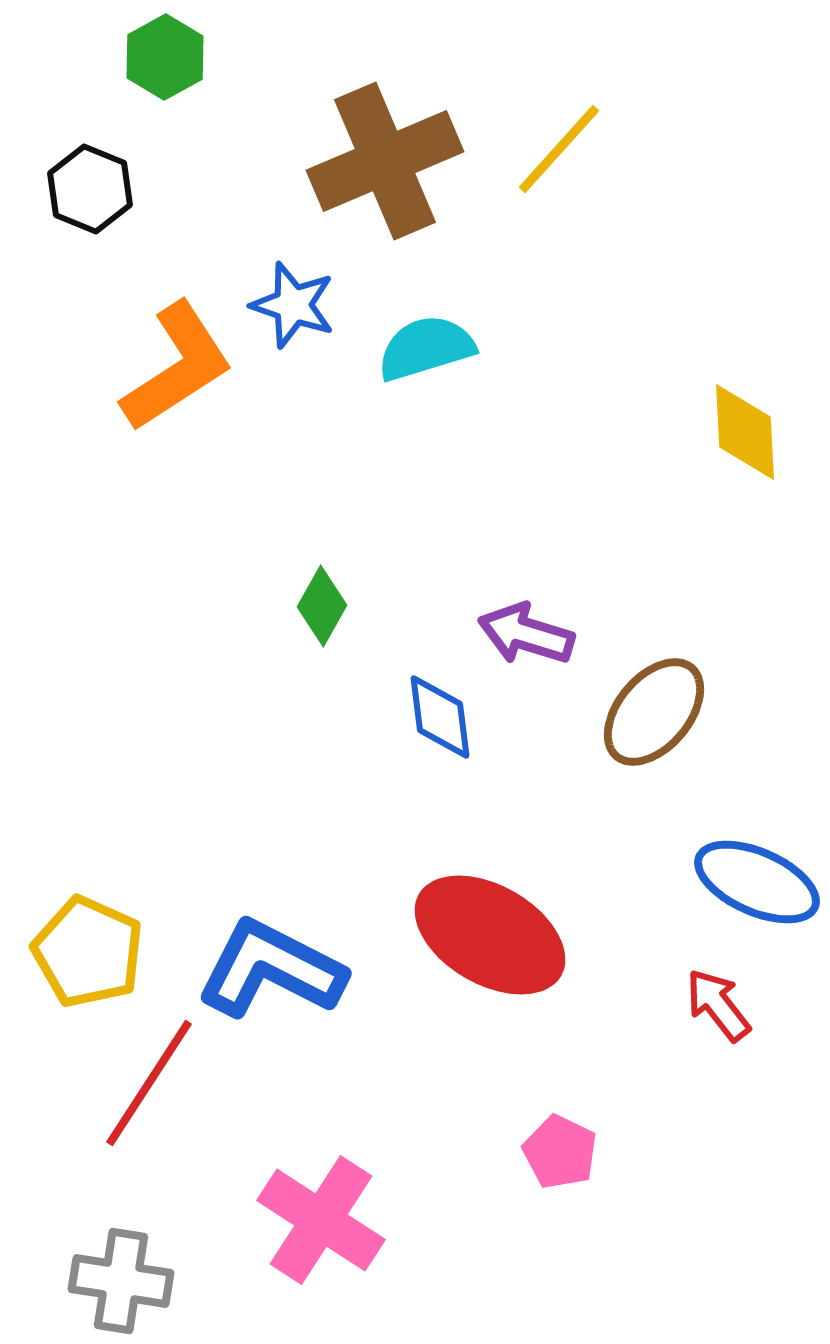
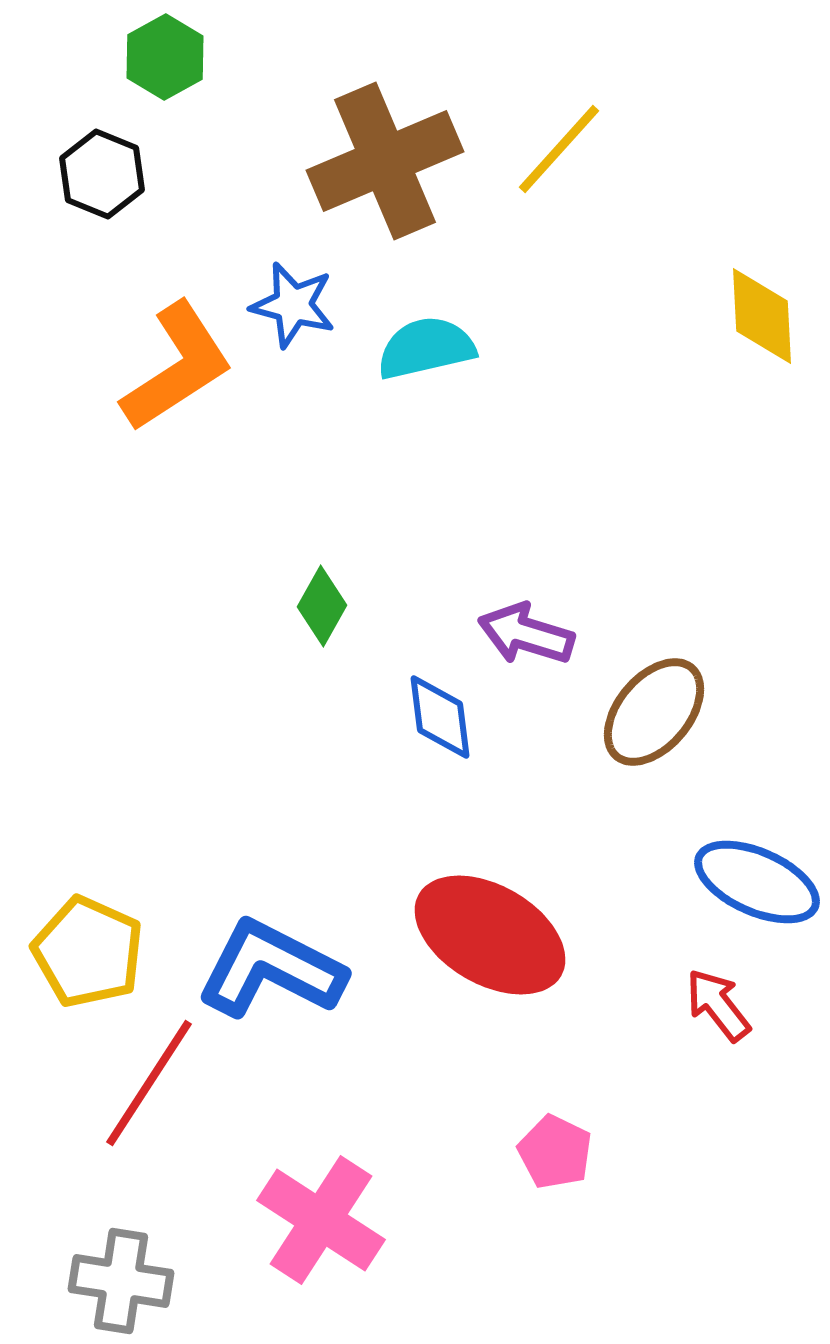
black hexagon: moved 12 px right, 15 px up
blue star: rotated 4 degrees counterclockwise
cyan semicircle: rotated 4 degrees clockwise
yellow diamond: moved 17 px right, 116 px up
pink pentagon: moved 5 px left
